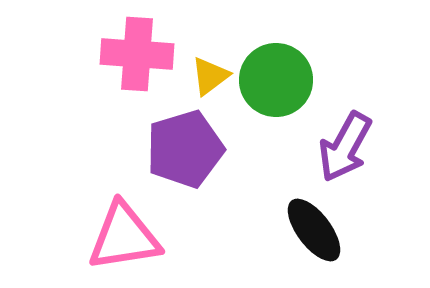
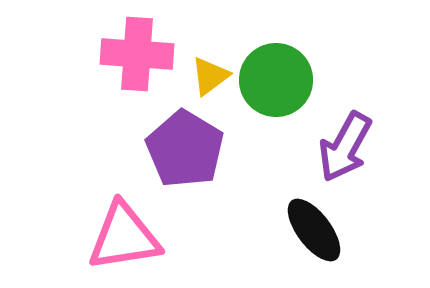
purple pentagon: rotated 24 degrees counterclockwise
